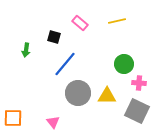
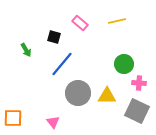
green arrow: rotated 40 degrees counterclockwise
blue line: moved 3 px left
